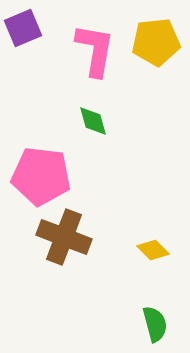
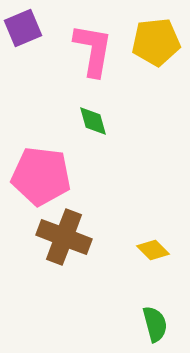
pink L-shape: moved 2 px left
